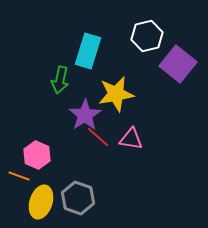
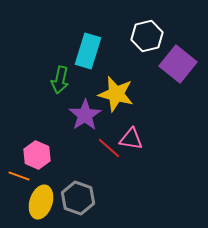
yellow star: rotated 24 degrees clockwise
red line: moved 11 px right, 11 px down
